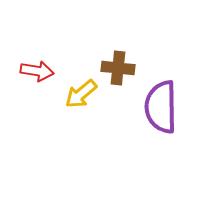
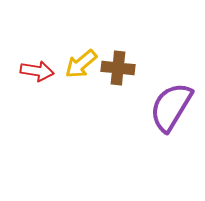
yellow arrow: moved 30 px up
purple semicircle: moved 10 px right; rotated 32 degrees clockwise
